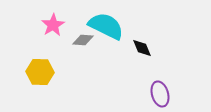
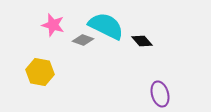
pink star: rotated 25 degrees counterclockwise
gray diamond: rotated 15 degrees clockwise
black diamond: moved 7 px up; rotated 20 degrees counterclockwise
yellow hexagon: rotated 8 degrees clockwise
